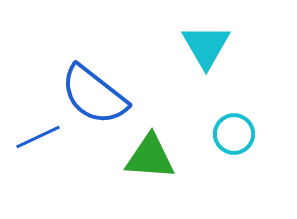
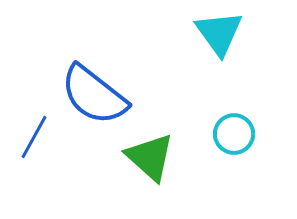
cyan triangle: moved 13 px right, 13 px up; rotated 6 degrees counterclockwise
blue line: moved 4 px left; rotated 36 degrees counterclockwise
green triangle: rotated 38 degrees clockwise
